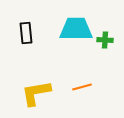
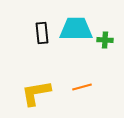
black rectangle: moved 16 px right
